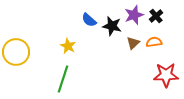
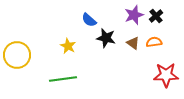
black star: moved 6 px left, 12 px down
brown triangle: rotated 40 degrees counterclockwise
yellow circle: moved 1 px right, 3 px down
green line: rotated 64 degrees clockwise
